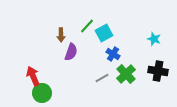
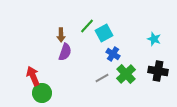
purple semicircle: moved 6 px left
